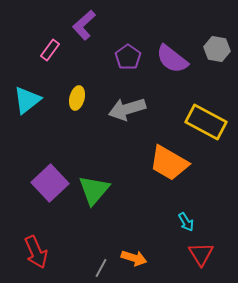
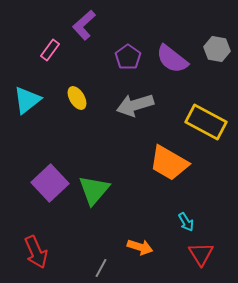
yellow ellipse: rotated 45 degrees counterclockwise
gray arrow: moved 8 px right, 4 px up
orange arrow: moved 6 px right, 11 px up
